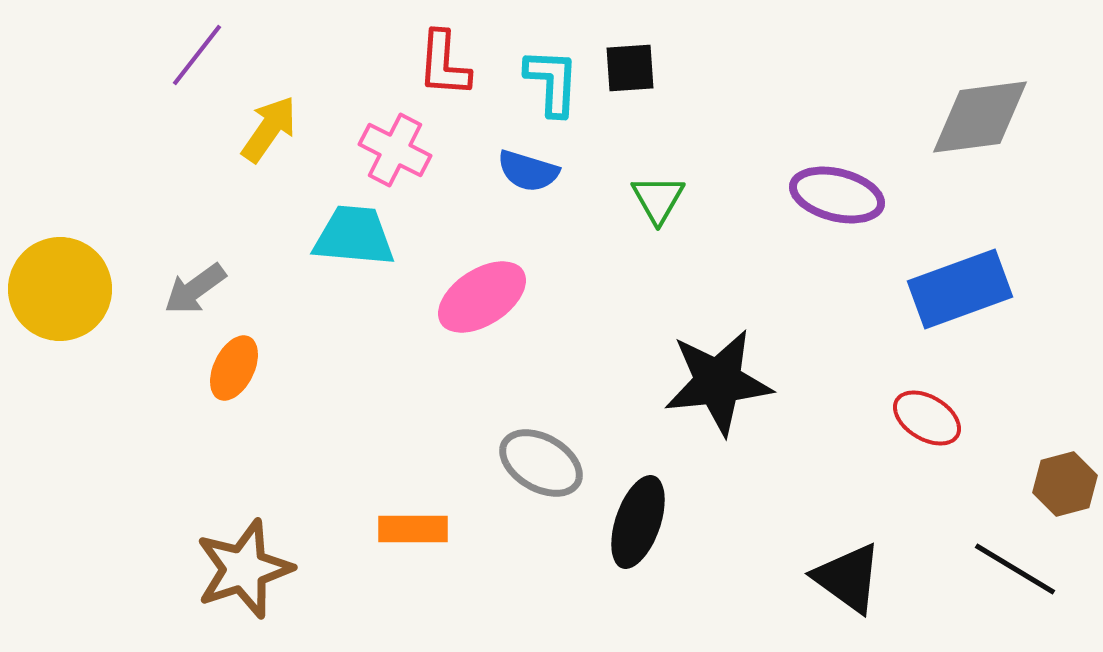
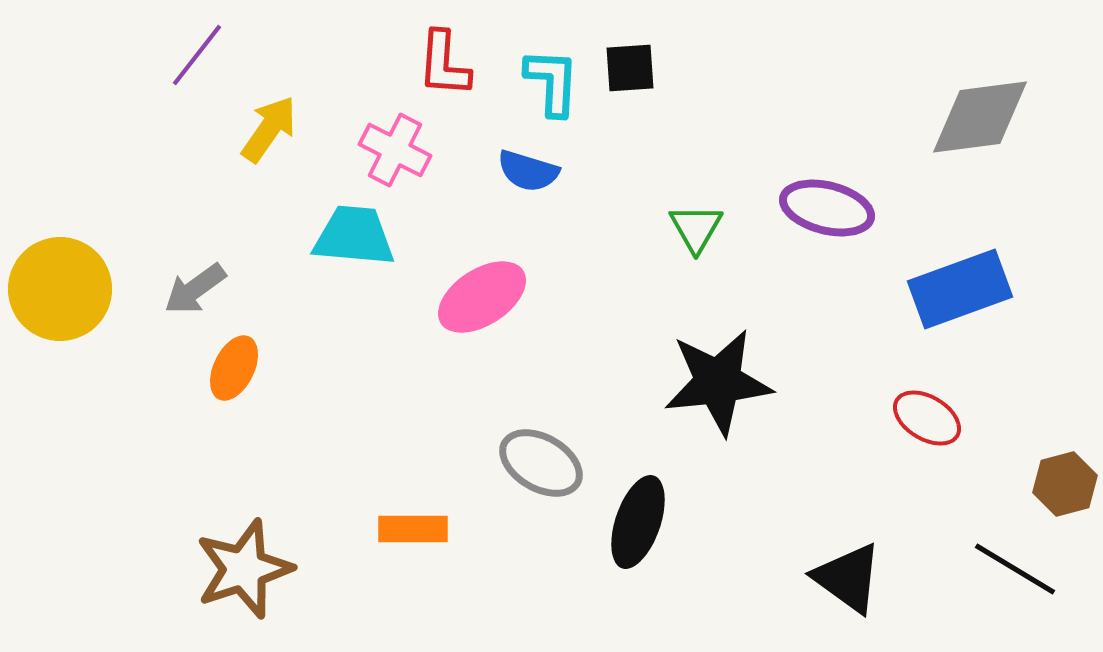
purple ellipse: moved 10 px left, 13 px down
green triangle: moved 38 px right, 29 px down
